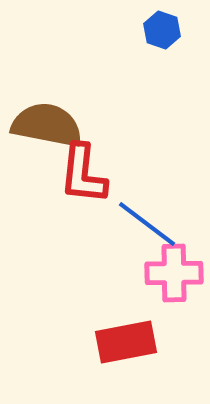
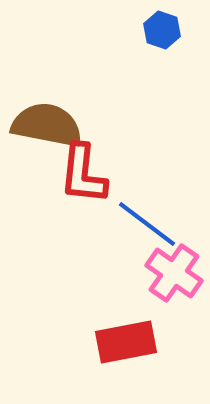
pink cross: rotated 36 degrees clockwise
